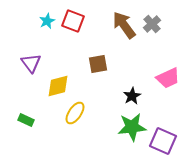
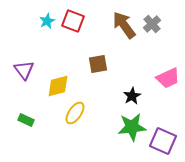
purple triangle: moved 7 px left, 7 px down
